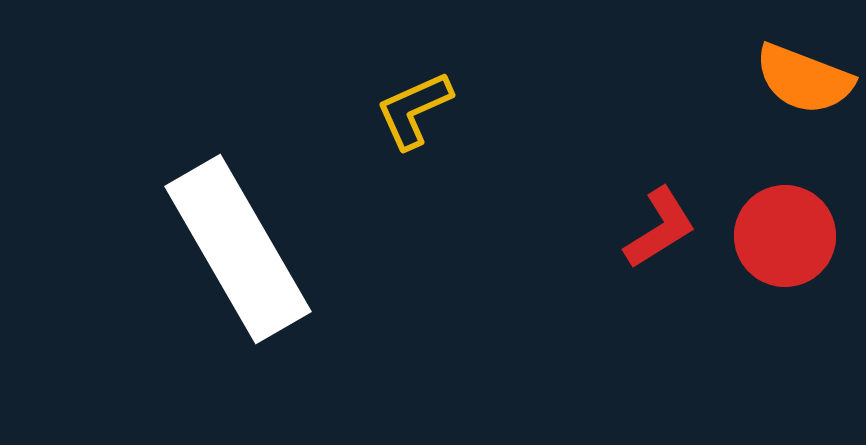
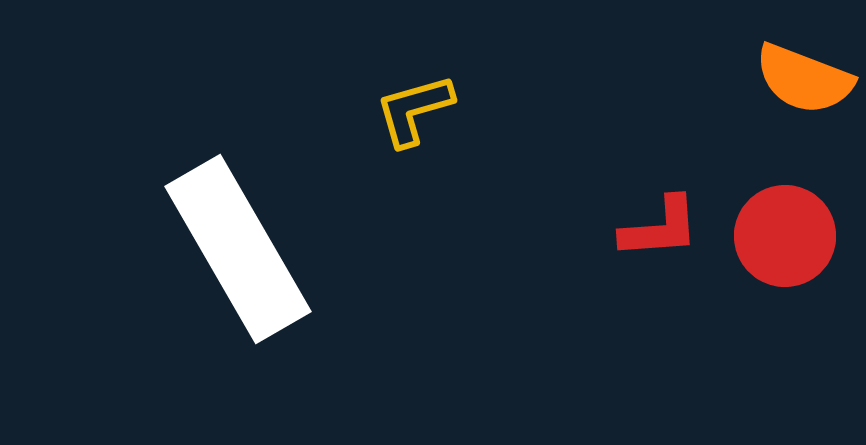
yellow L-shape: rotated 8 degrees clockwise
red L-shape: rotated 28 degrees clockwise
